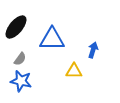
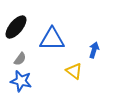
blue arrow: moved 1 px right
yellow triangle: rotated 36 degrees clockwise
